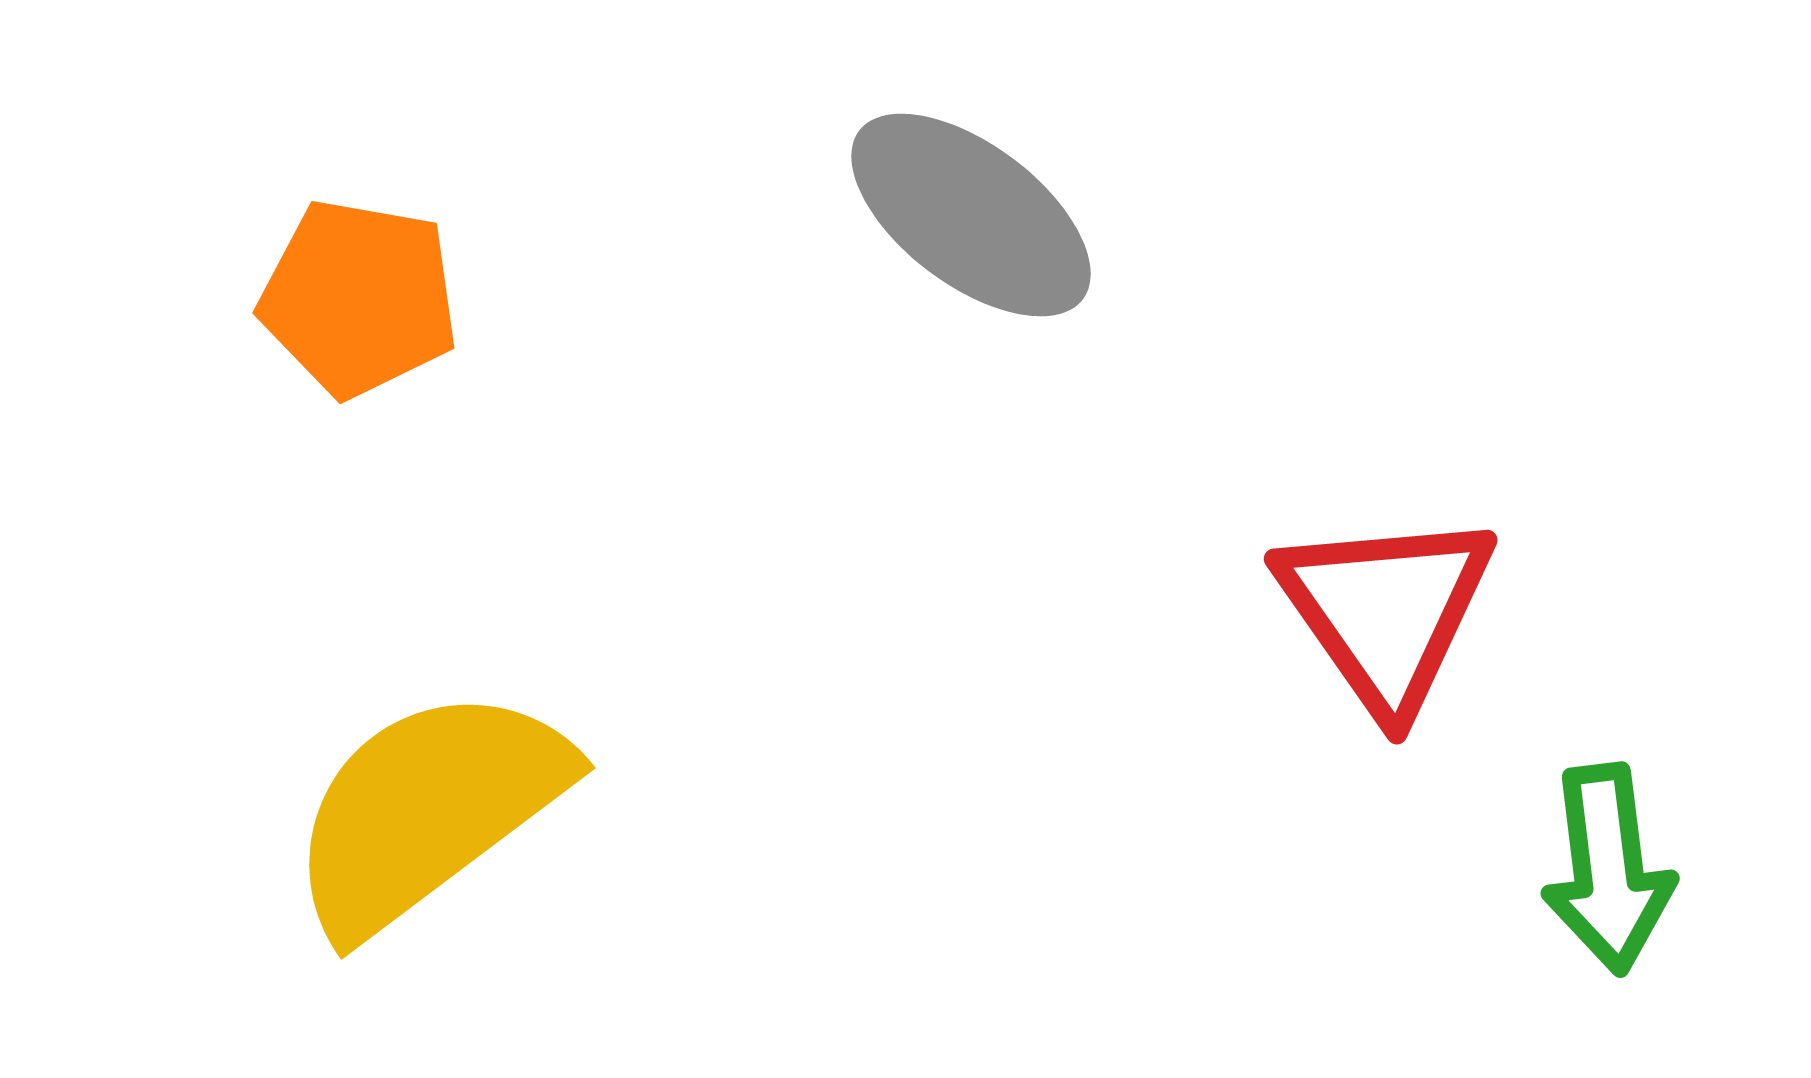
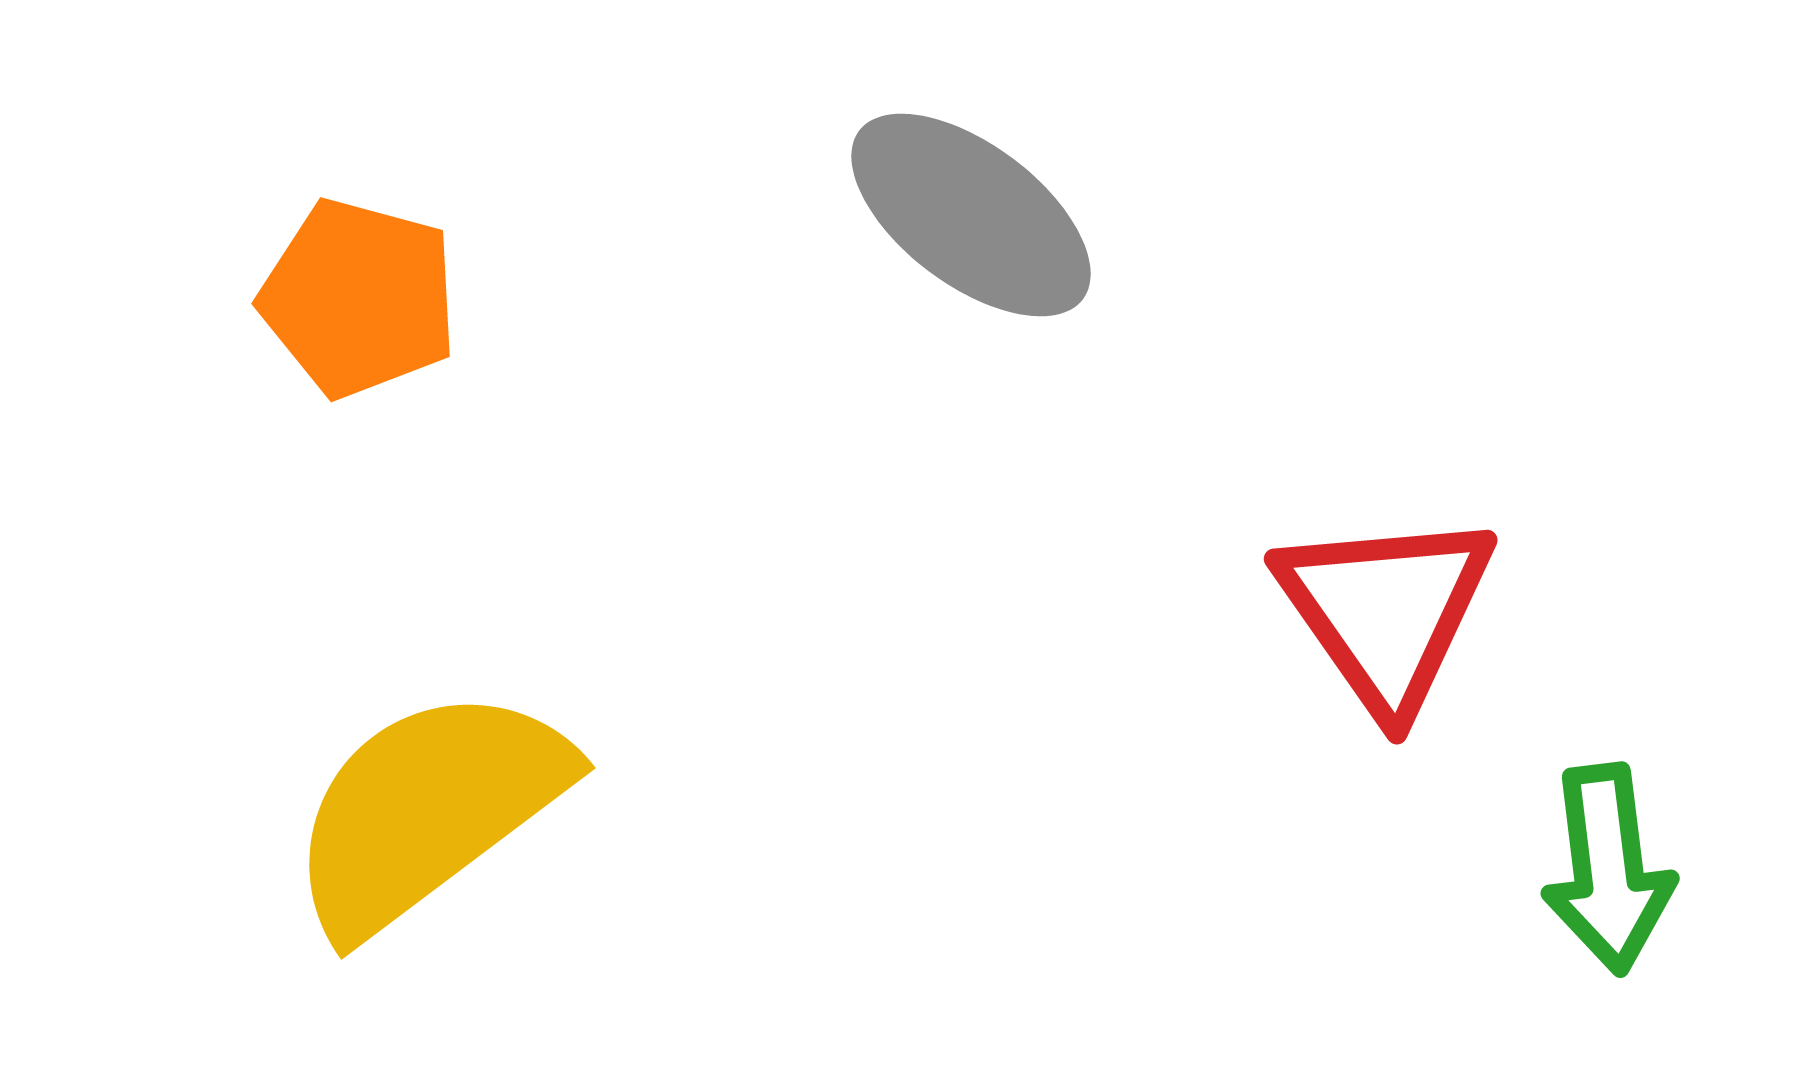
orange pentagon: rotated 5 degrees clockwise
